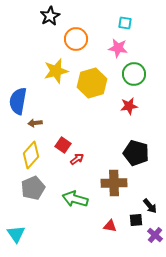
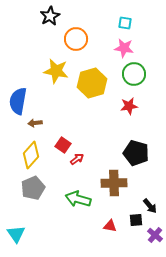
pink star: moved 6 px right
yellow star: rotated 25 degrees clockwise
green arrow: moved 3 px right
